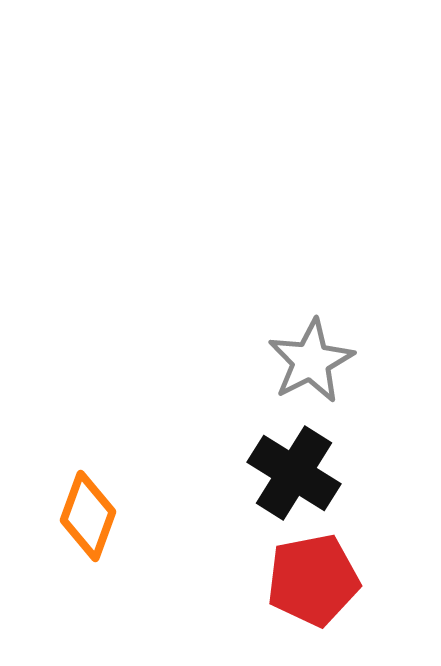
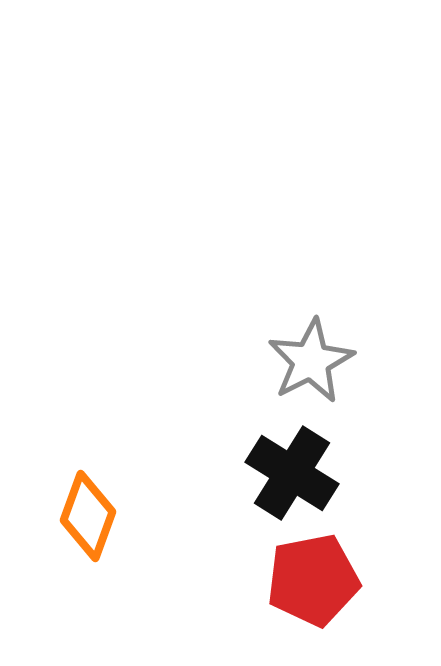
black cross: moved 2 px left
